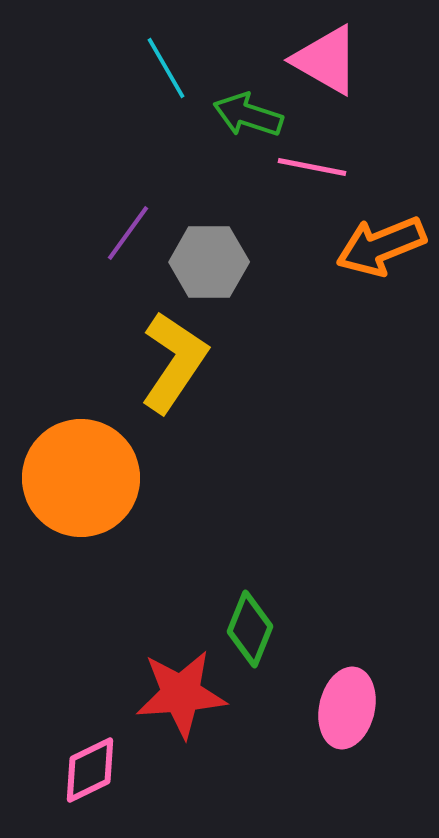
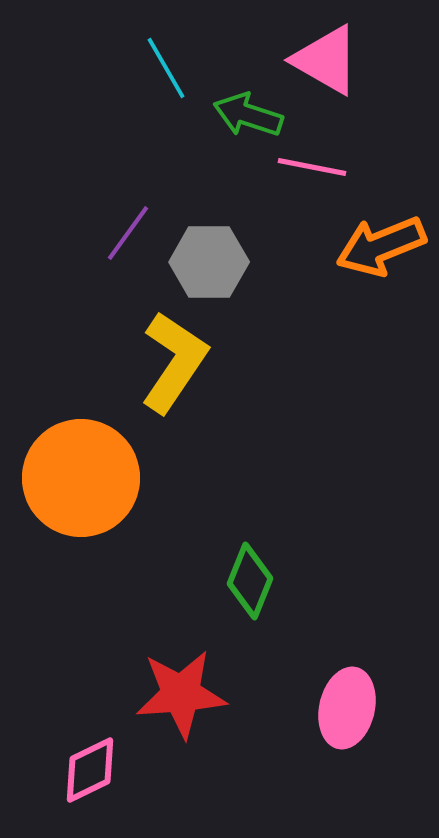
green diamond: moved 48 px up
